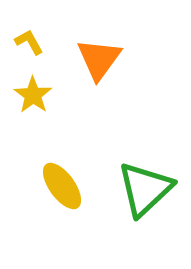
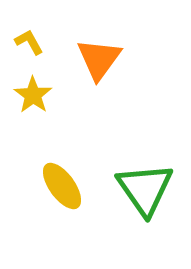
green triangle: rotated 22 degrees counterclockwise
